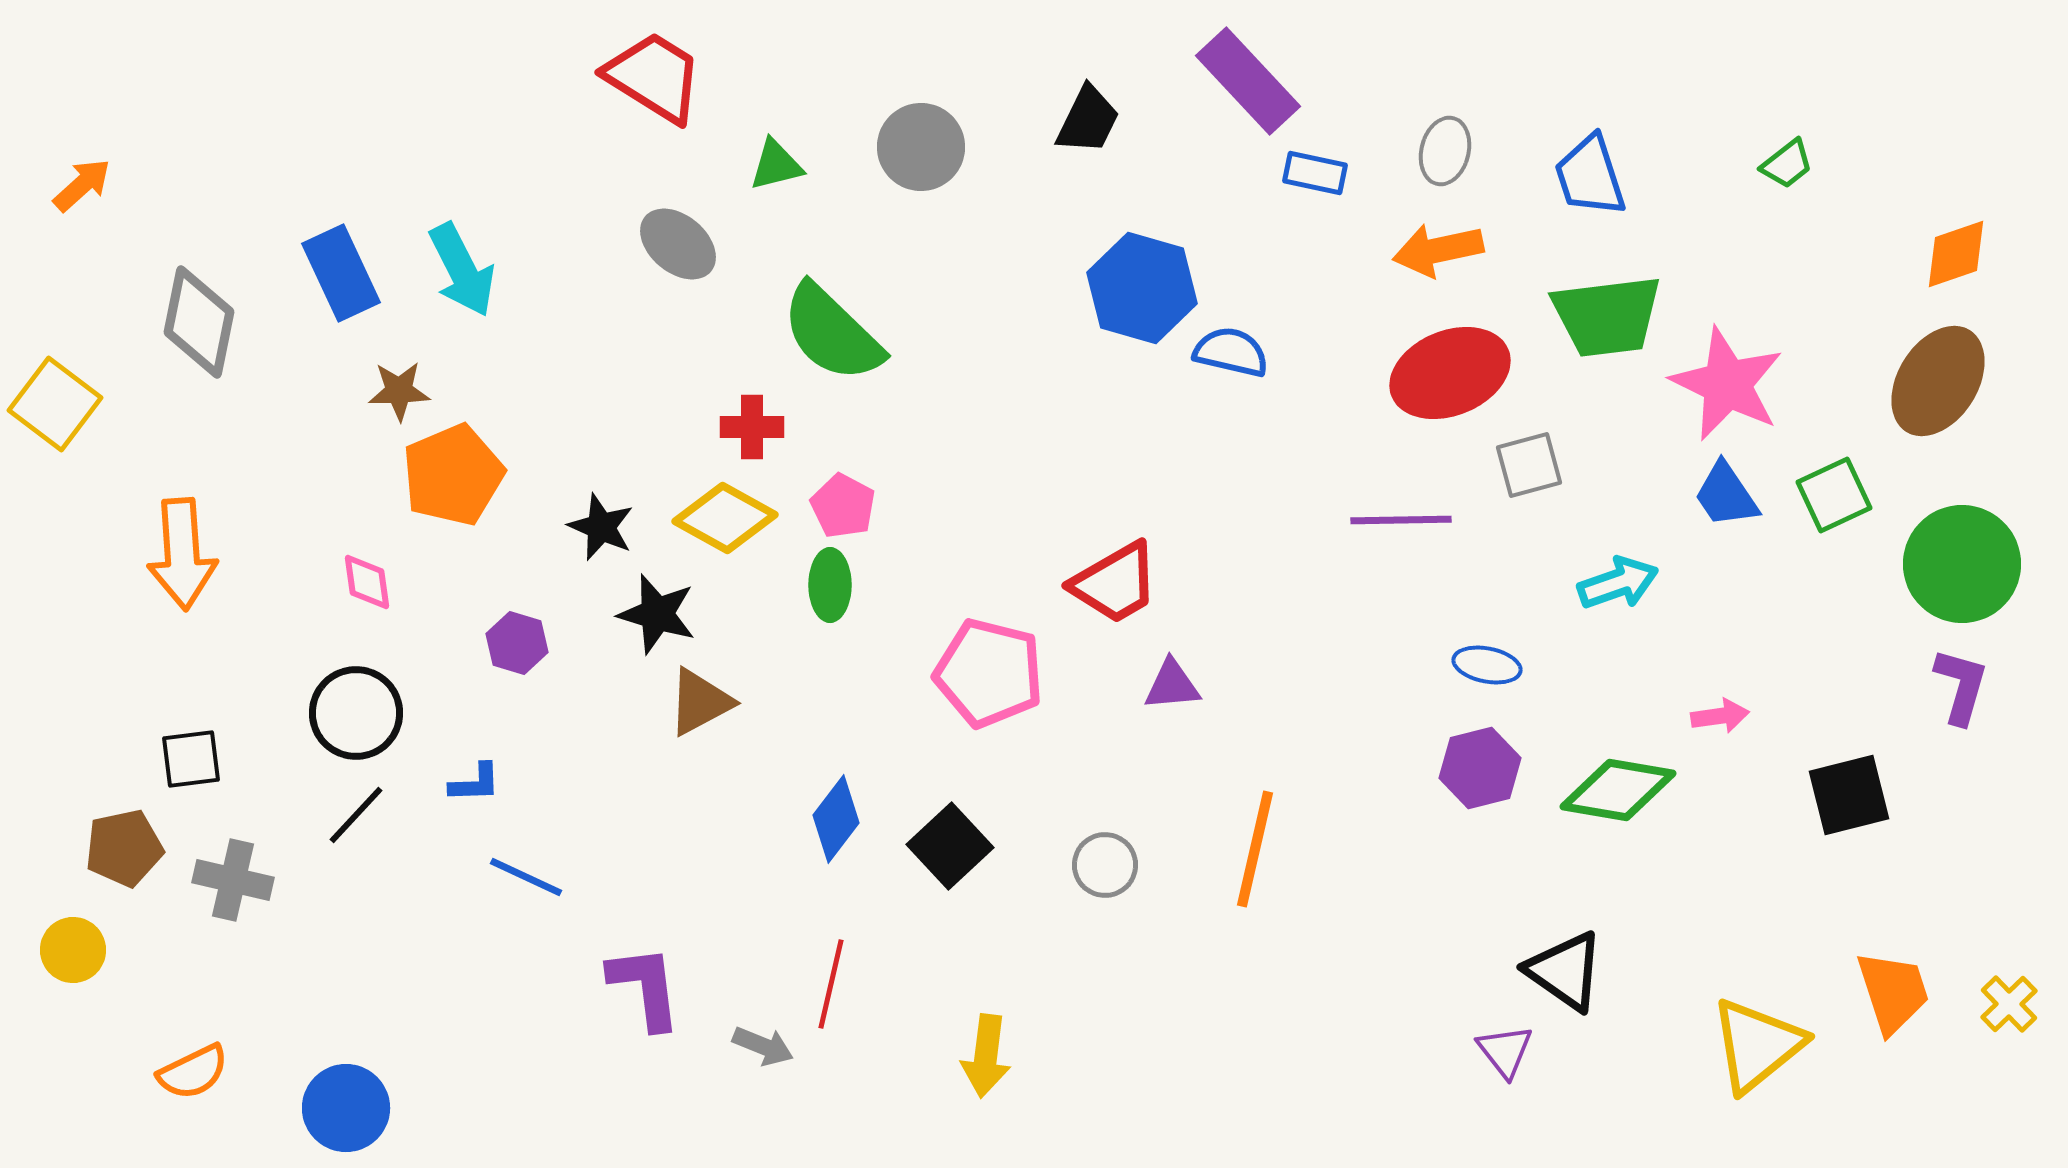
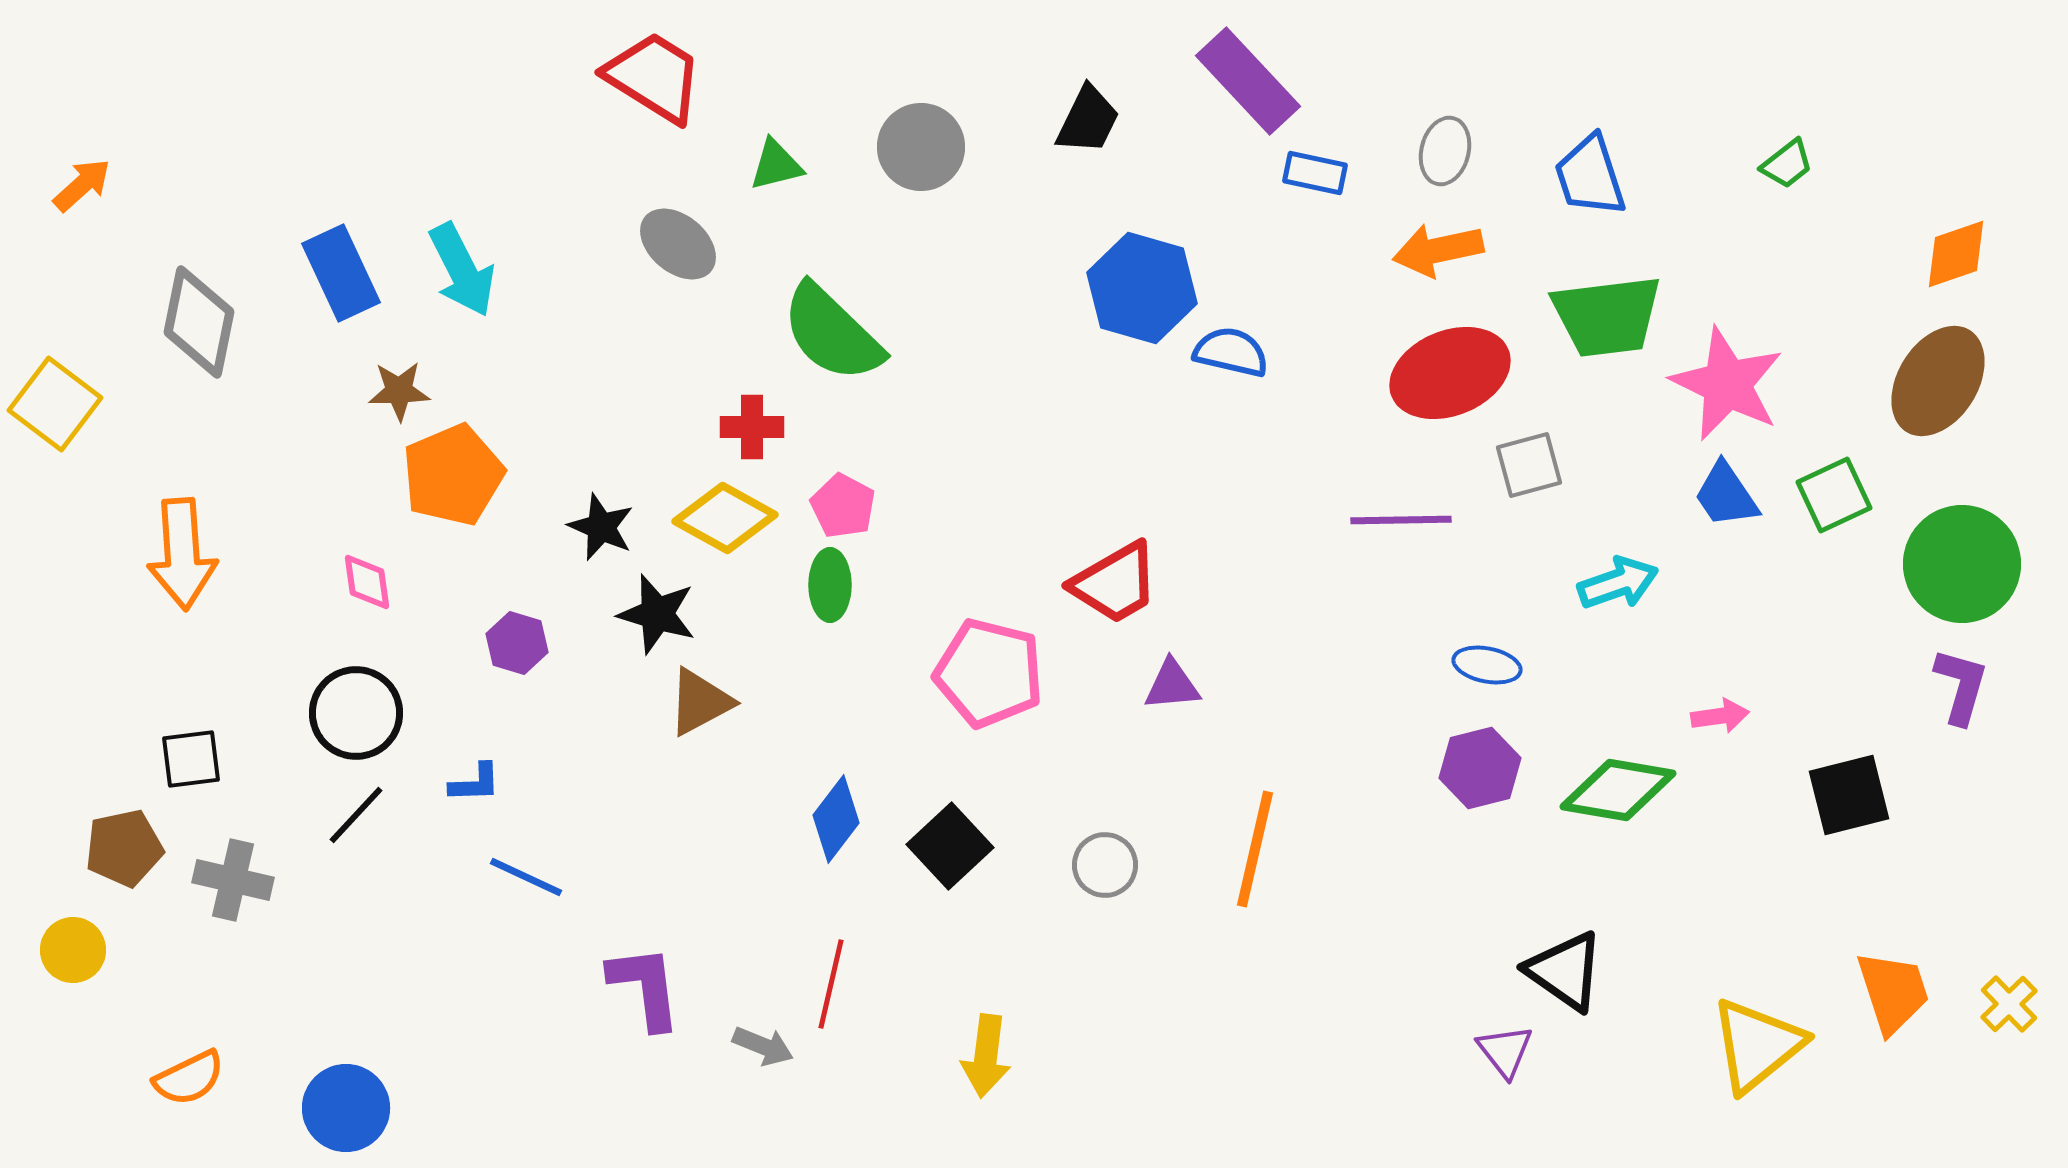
orange semicircle at (193, 1072): moved 4 px left, 6 px down
